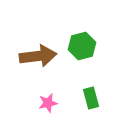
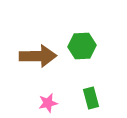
green hexagon: rotated 12 degrees clockwise
brown arrow: rotated 6 degrees clockwise
